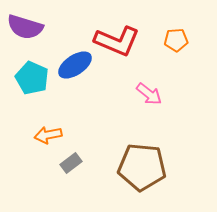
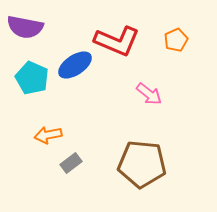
purple semicircle: rotated 6 degrees counterclockwise
orange pentagon: rotated 20 degrees counterclockwise
brown pentagon: moved 3 px up
